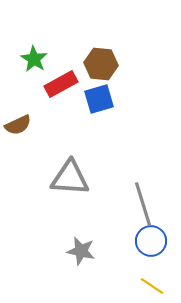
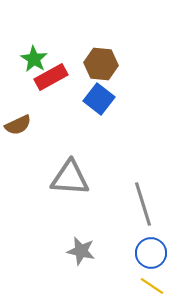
red rectangle: moved 10 px left, 7 px up
blue square: rotated 36 degrees counterclockwise
blue circle: moved 12 px down
